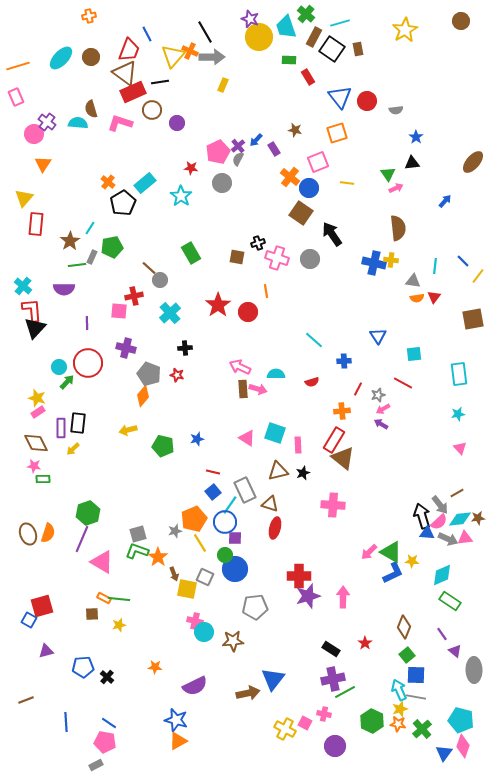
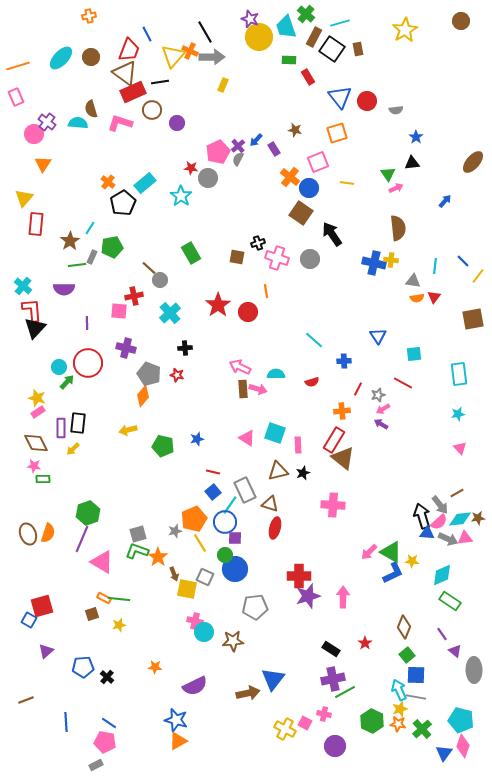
gray circle at (222, 183): moved 14 px left, 5 px up
brown square at (92, 614): rotated 16 degrees counterclockwise
purple triangle at (46, 651): rotated 28 degrees counterclockwise
